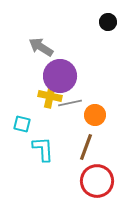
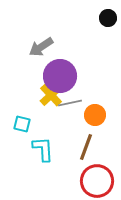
black circle: moved 4 px up
gray arrow: rotated 65 degrees counterclockwise
yellow cross: moved 1 px right, 1 px up; rotated 35 degrees clockwise
